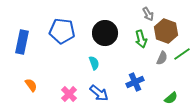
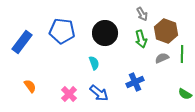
gray arrow: moved 6 px left
blue rectangle: rotated 25 degrees clockwise
green line: rotated 54 degrees counterclockwise
gray semicircle: rotated 136 degrees counterclockwise
orange semicircle: moved 1 px left, 1 px down
green semicircle: moved 14 px right, 4 px up; rotated 72 degrees clockwise
